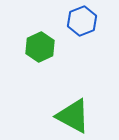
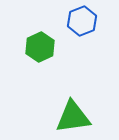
green triangle: moved 1 px down; rotated 36 degrees counterclockwise
